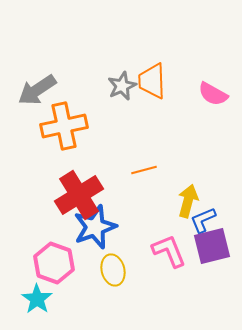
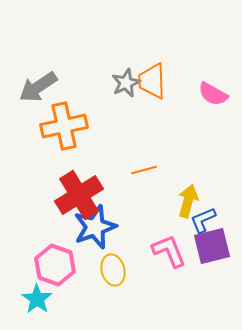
gray star: moved 4 px right, 3 px up
gray arrow: moved 1 px right, 3 px up
pink hexagon: moved 1 px right, 2 px down
